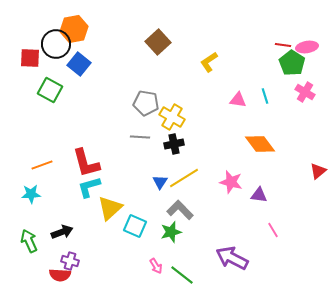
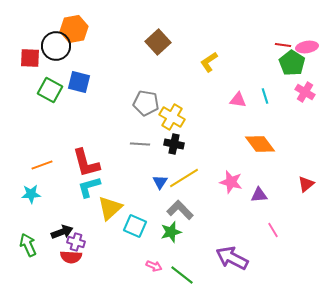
black circle: moved 2 px down
blue square: moved 18 px down; rotated 25 degrees counterclockwise
gray line: moved 7 px down
black cross: rotated 24 degrees clockwise
red triangle: moved 12 px left, 13 px down
purple triangle: rotated 12 degrees counterclockwise
green arrow: moved 1 px left, 4 px down
purple cross: moved 6 px right, 19 px up
pink arrow: moved 2 px left; rotated 35 degrees counterclockwise
red semicircle: moved 11 px right, 18 px up
